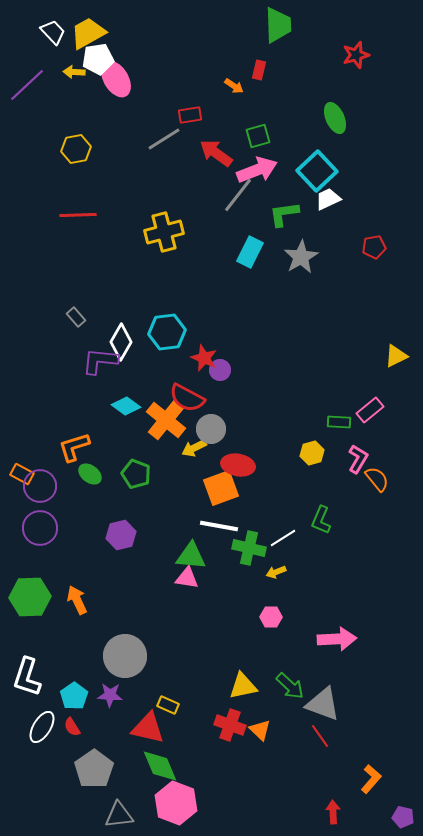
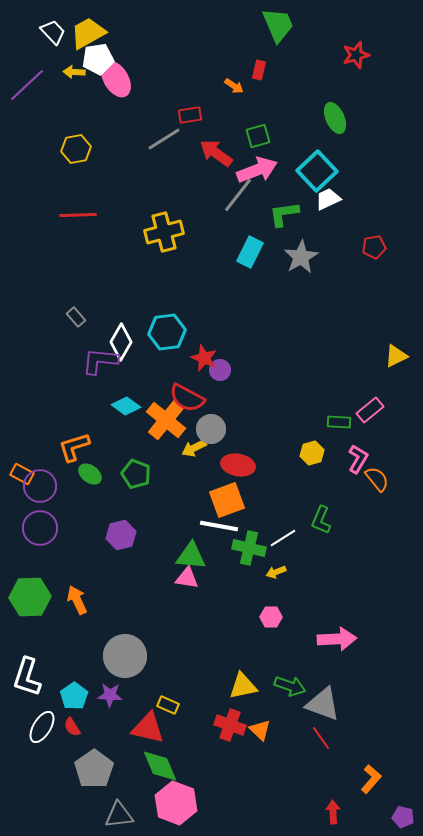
green trapezoid at (278, 25): rotated 21 degrees counterclockwise
orange square at (221, 488): moved 6 px right, 12 px down
green arrow at (290, 686): rotated 24 degrees counterclockwise
red line at (320, 736): moved 1 px right, 2 px down
